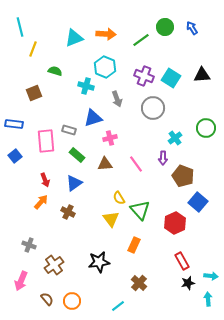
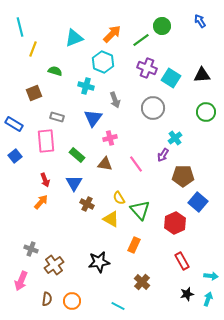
green circle at (165, 27): moved 3 px left, 1 px up
blue arrow at (192, 28): moved 8 px right, 7 px up
orange arrow at (106, 34): moved 6 px right; rotated 48 degrees counterclockwise
cyan hexagon at (105, 67): moved 2 px left, 5 px up
purple cross at (144, 76): moved 3 px right, 8 px up
gray arrow at (117, 99): moved 2 px left, 1 px down
blue triangle at (93, 118): rotated 36 degrees counterclockwise
blue rectangle at (14, 124): rotated 24 degrees clockwise
green circle at (206, 128): moved 16 px up
gray rectangle at (69, 130): moved 12 px left, 13 px up
purple arrow at (163, 158): moved 3 px up; rotated 32 degrees clockwise
brown triangle at (105, 164): rotated 14 degrees clockwise
brown pentagon at (183, 176): rotated 20 degrees counterclockwise
blue triangle at (74, 183): rotated 24 degrees counterclockwise
brown cross at (68, 212): moved 19 px right, 8 px up
yellow triangle at (111, 219): rotated 24 degrees counterclockwise
gray cross at (29, 245): moved 2 px right, 4 px down
brown cross at (139, 283): moved 3 px right, 1 px up
black star at (188, 283): moved 1 px left, 11 px down
brown semicircle at (47, 299): rotated 48 degrees clockwise
cyan arrow at (208, 299): rotated 24 degrees clockwise
cyan line at (118, 306): rotated 64 degrees clockwise
